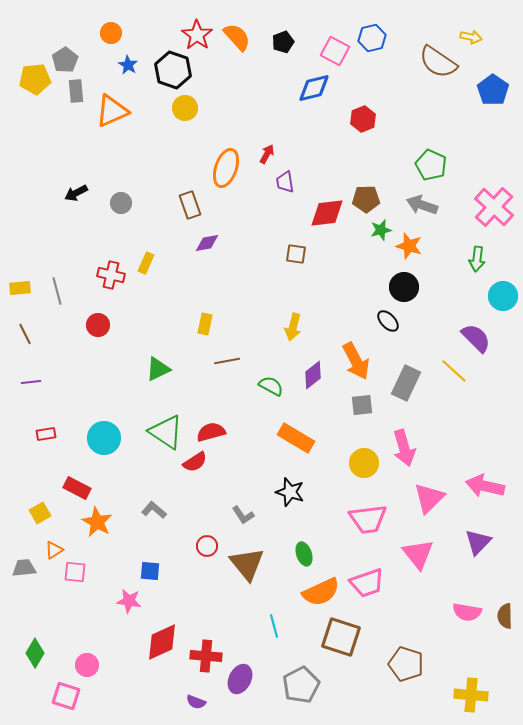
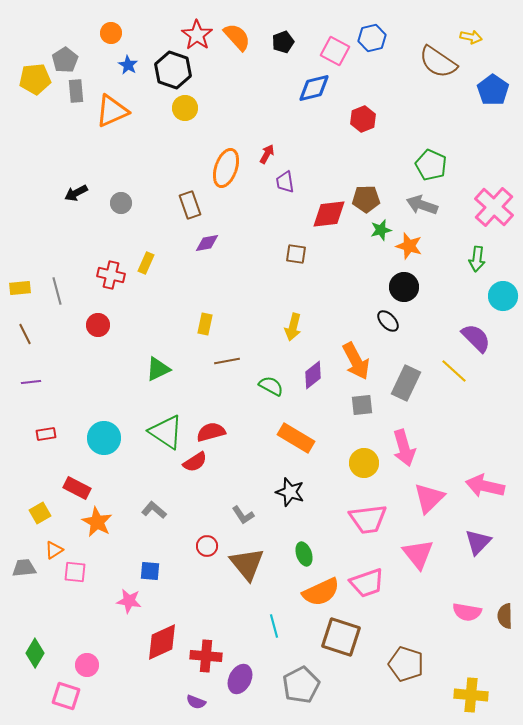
red diamond at (327, 213): moved 2 px right, 1 px down
